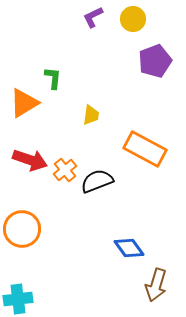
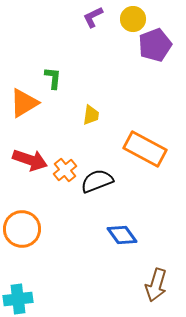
purple pentagon: moved 16 px up
blue diamond: moved 7 px left, 13 px up
